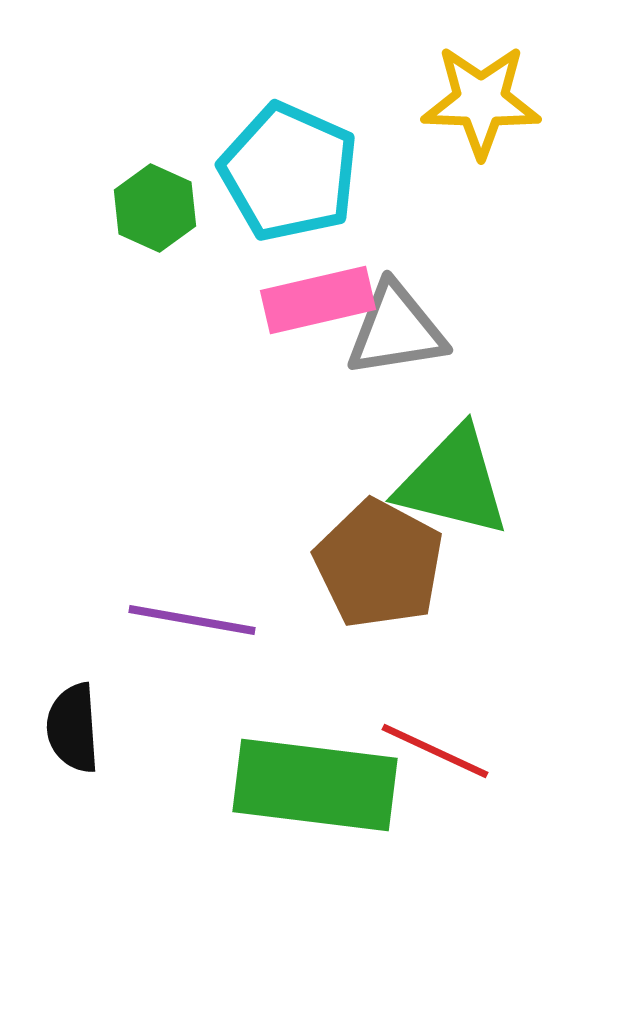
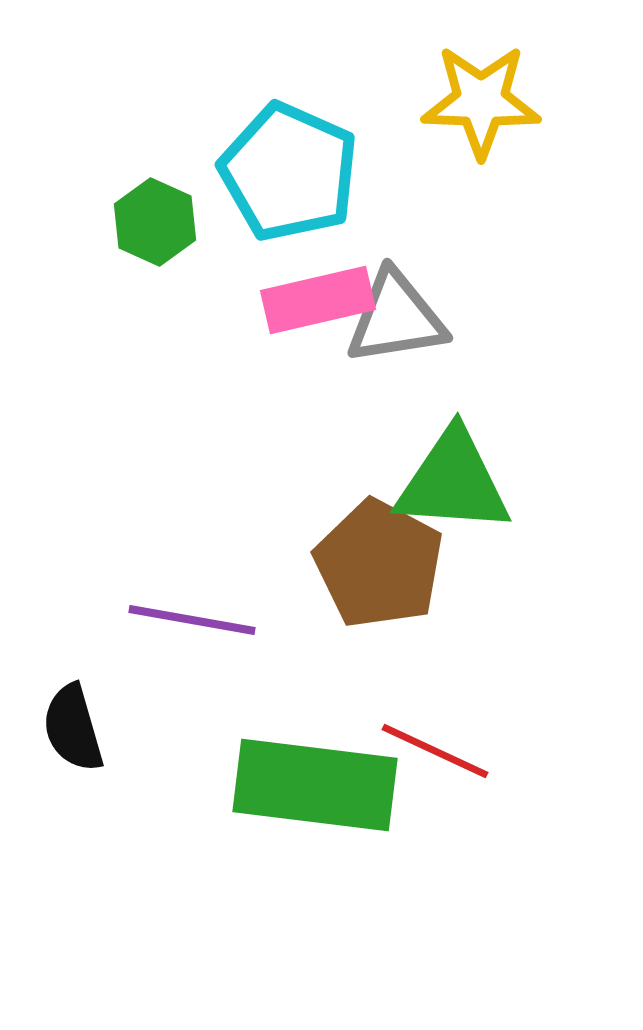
green hexagon: moved 14 px down
gray triangle: moved 12 px up
green triangle: rotated 10 degrees counterclockwise
black semicircle: rotated 12 degrees counterclockwise
